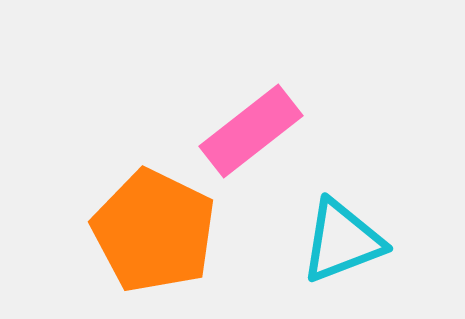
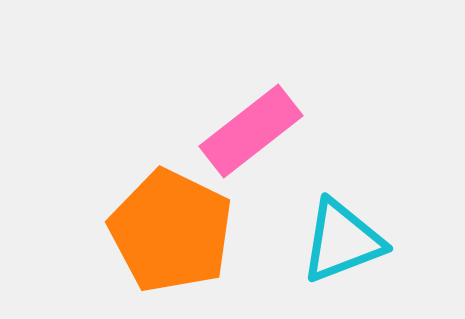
orange pentagon: moved 17 px right
